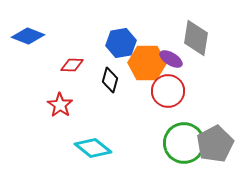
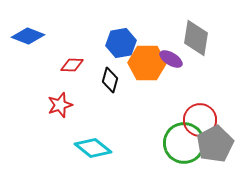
red circle: moved 32 px right, 29 px down
red star: rotated 20 degrees clockwise
